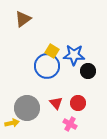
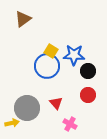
yellow square: moved 1 px left
red circle: moved 10 px right, 8 px up
